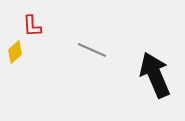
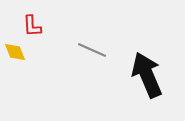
yellow diamond: rotated 70 degrees counterclockwise
black arrow: moved 8 px left
